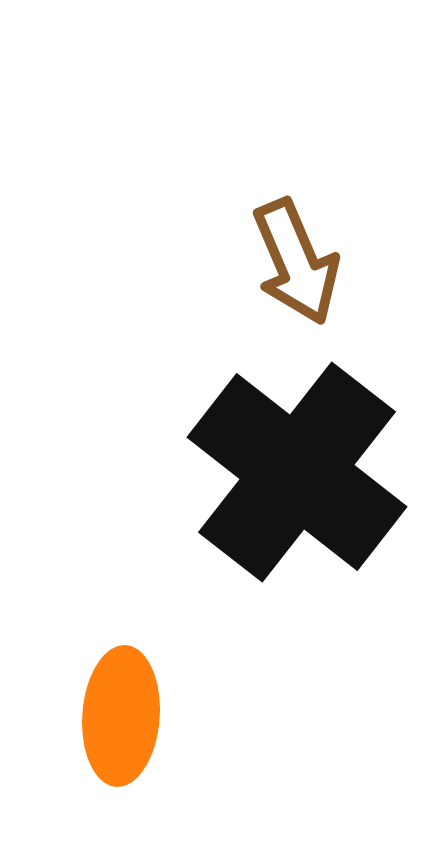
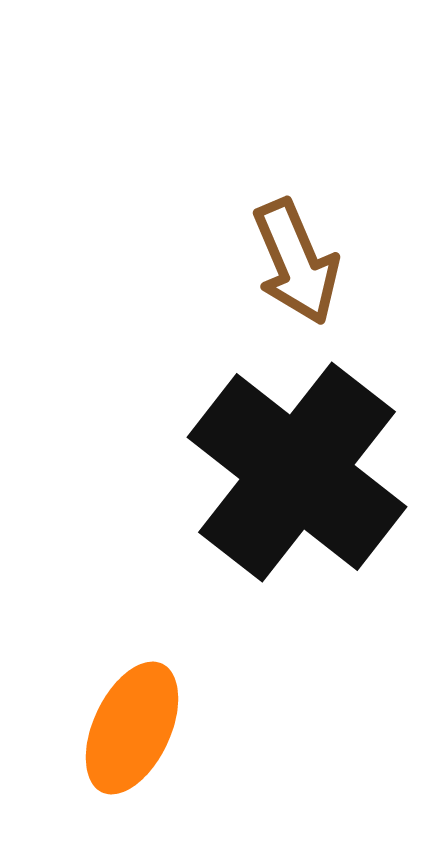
orange ellipse: moved 11 px right, 12 px down; rotated 21 degrees clockwise
